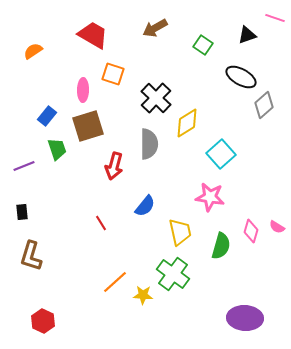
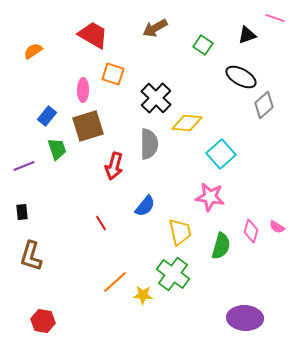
yellow diamond: rotated 36 degrees clockwise
red hexagon: rotated 15 degrees counterclockwise
